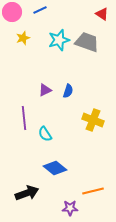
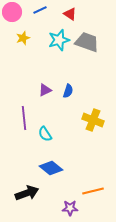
red triangle: moved 32 px left
blue diamond: moved 4 px left
